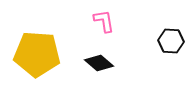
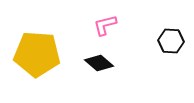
pink L-shape: moved 1 px right, 4 px down; rotated 95 degrees counterclockwise
